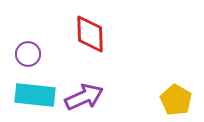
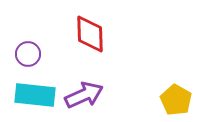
purple arrow: moved 2 px up
